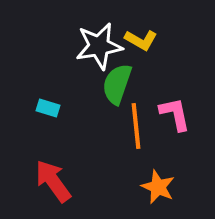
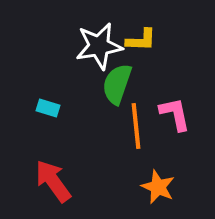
yellow L-shape: rotated 28 degrees counterclockwise
